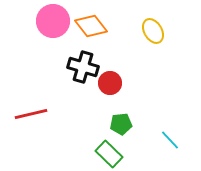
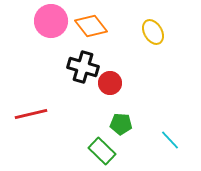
pink circle: moved 2 px left
yellow ellipse: moved 1 px down
green pentagon: rotated 10 degrees clockwise
green rectangle: moved 7 px left, 3 px up
